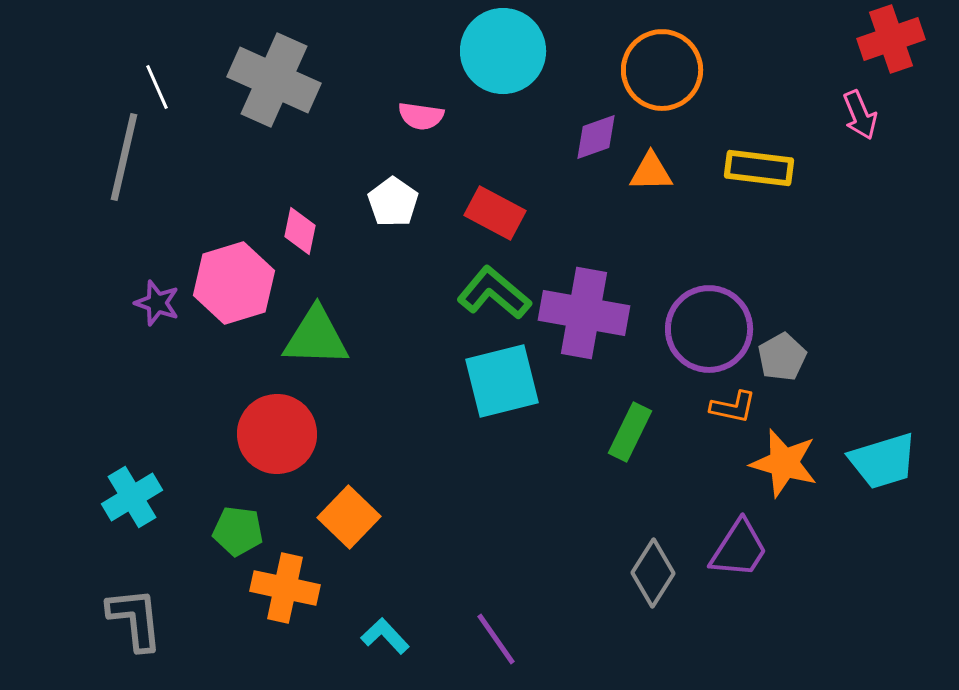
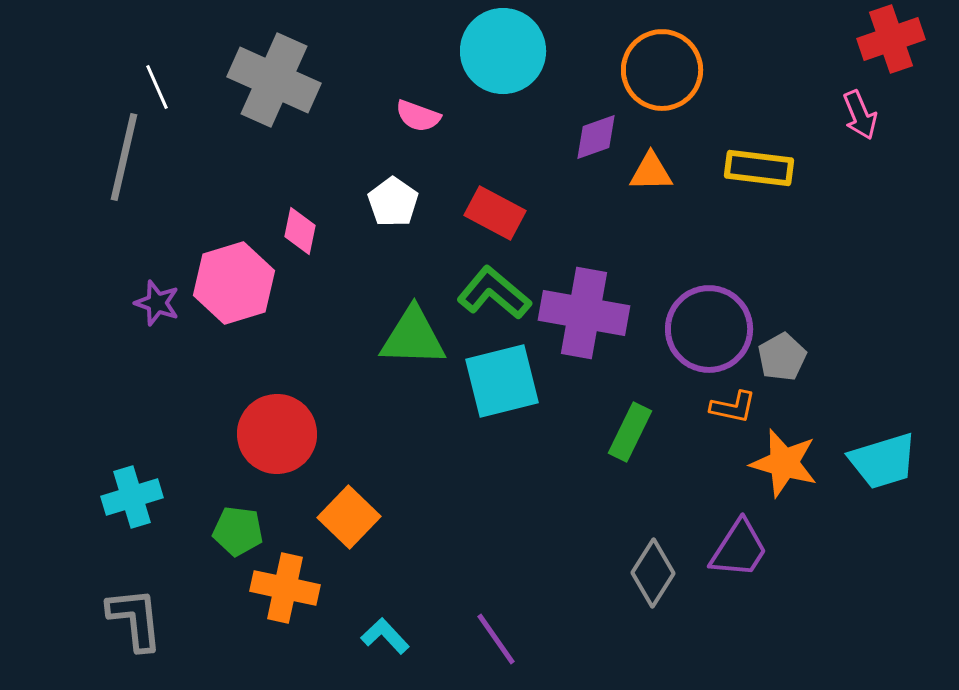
pink semicircle: moved 3 px left; rotated 12 degrees clockwise
green triangle: moved 97 px right
cyan cross: rotated 14 degrees clockwise
